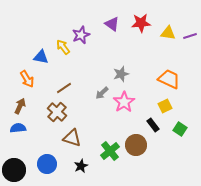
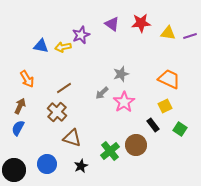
yellow arrow: rotated 63 degrees counterclockwise
blue triangle: moved 11 px up
blue semicircle: rotated 56 degrees counterclockwise
